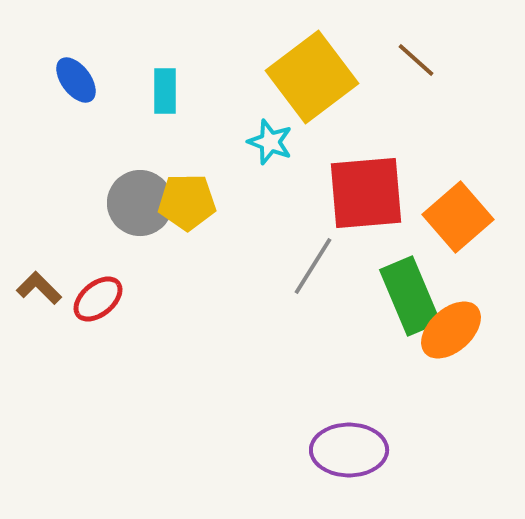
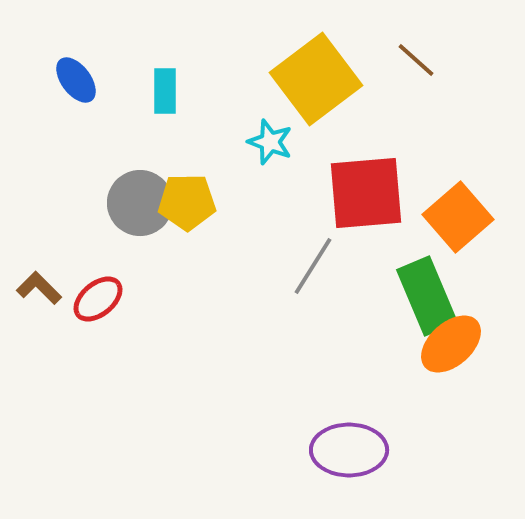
yellow square: moved 4 px right, 2 px down
green rectangle: moved 17 px right
orange ellipse: moved 14 px down
